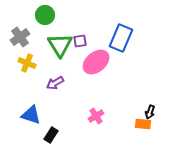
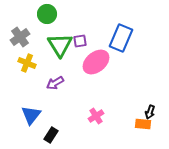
green circle: moved 2 px right, 1 px up
blue triangle: rotated 50 degrees clockwise
